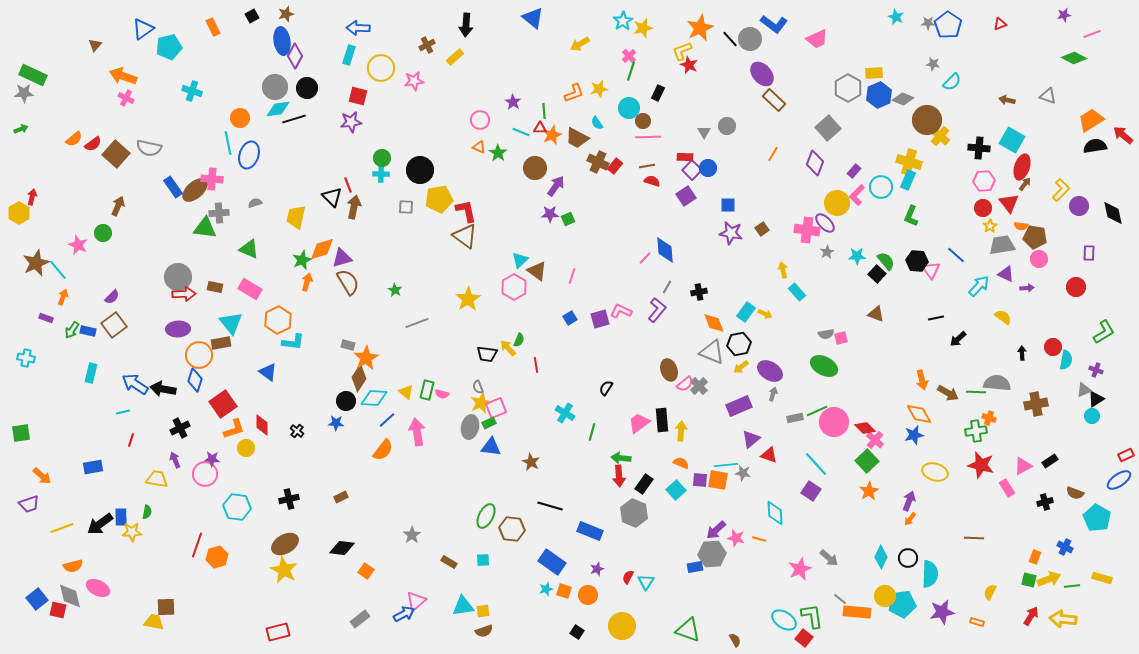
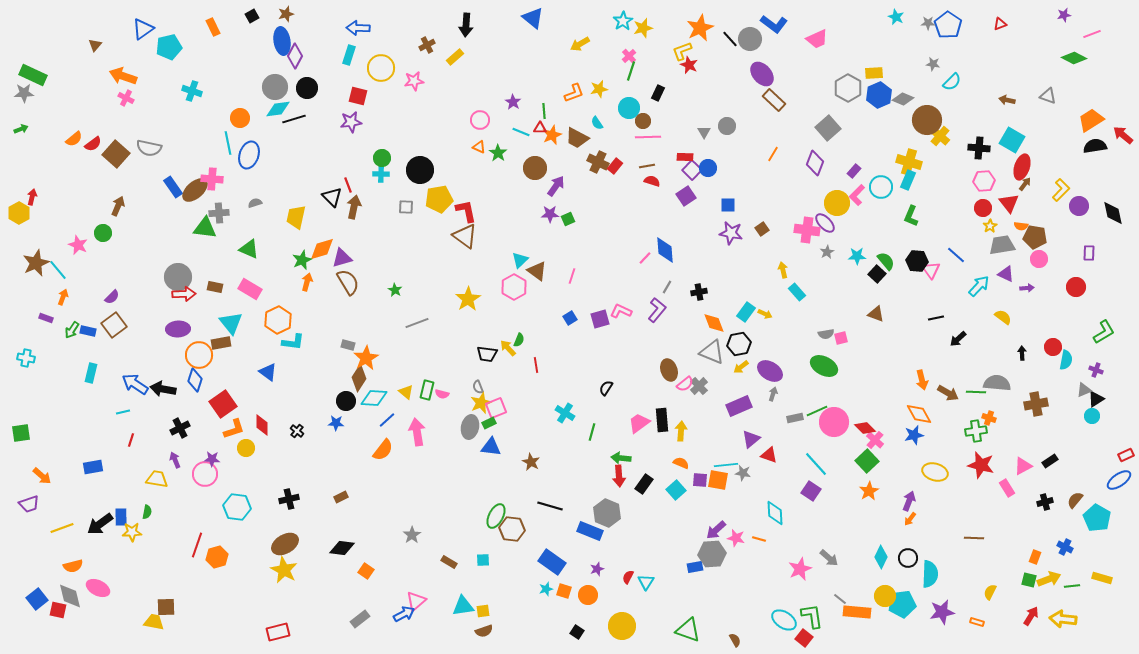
brown semicircle at (1075, 493): moved 7 px down; rotated 108 degrees clockwise
gray hexagon at (634, 513): moved 27 px left
green ellipse at (486, 516): moved 10 px right
